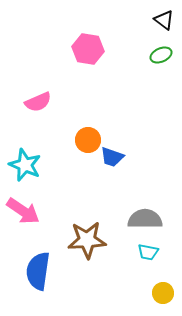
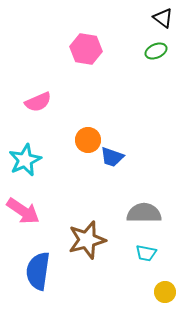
black triangle: moved 1 px left, 2 px up
pink hexagon: moved 2 px left
green ellipse: moved 5 px left, 4 px up
cyan star: moved 5 px up; rotated 24 degrees clockwise
gray semicircle: moved 1 px left, 6 px up
brown star: rotated 12 degrees counterclockwise
cyan trapezoid: moved 2 px left, 1 px down
yellow circle: moved 2 px right, 1 px up
